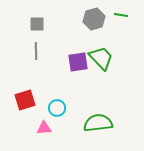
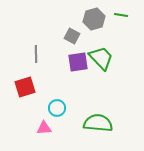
gray square: moved 35 px right, 12 px down; rotated 28 degrees clockwise
gray line: moved 3 px down
red square: moved 13 px up
green semicircle: rotated 12 degrees clockwise
